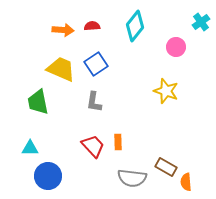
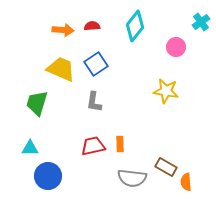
yellow star: rotated 10 degrees counterclockwise
green trapezoid: moved 1 px left, 1 px down; rotated 28 degrees clockwise
orange rectangle: moved 2 px right, 2 px down
red trapezoid: rotated 60 degrees counterclockwise
